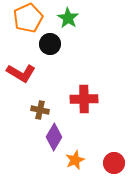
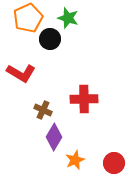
green star: rotated 15 degrees counterclockwise
black circle: moved 5 px up
brown cross: moved 3 px right; rotated 12 degrees clockwise
